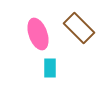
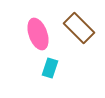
cyan rectangle: rotated 18 degrees clockwise
